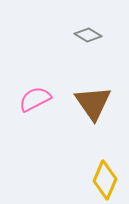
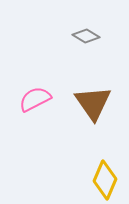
gray diamond: moved 2 px left, 1 px down
